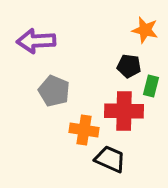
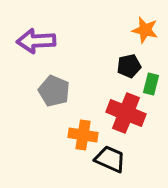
black pentagon: rotated 20 degrees counterclockwise
green rectangle: moved 2 px up
red cross: moved 2 px right, 2 px down; rotated 21 degrees clockwise
orange cross: moved 1 px left, 5 px down
